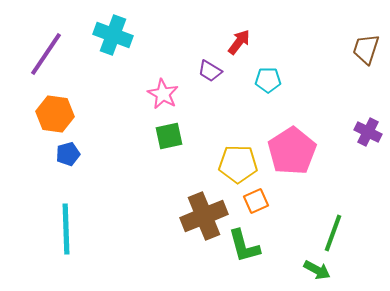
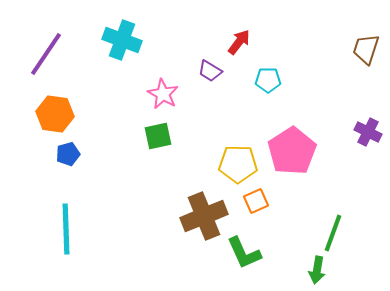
cyan cross: moved 9 px right, 5 px down
green square: moved 11 px left
green L-shape: moved 7 px down; rotated 9 degrees counterclockwise
green arrow: rotated 72 degrees clockwise
